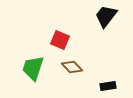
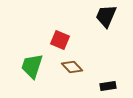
black trapezoid: rotated 15 degrees counterclockwise
green trapezoid: moved 1 px left, 2 px up
